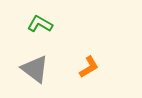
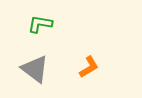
green L-shape: rotated 20 degrees counterclockwise
